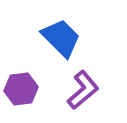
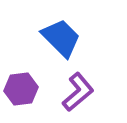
purple L-shape: moved 5 px left, 2 px down
